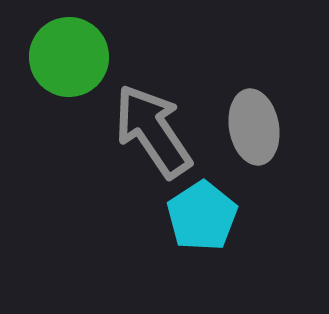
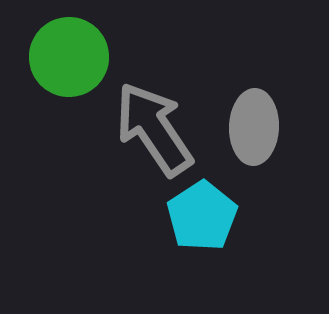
gray ellipse: rotated 12 degrees clockwise
gray arrow: moved 1 px right, 2 px up
